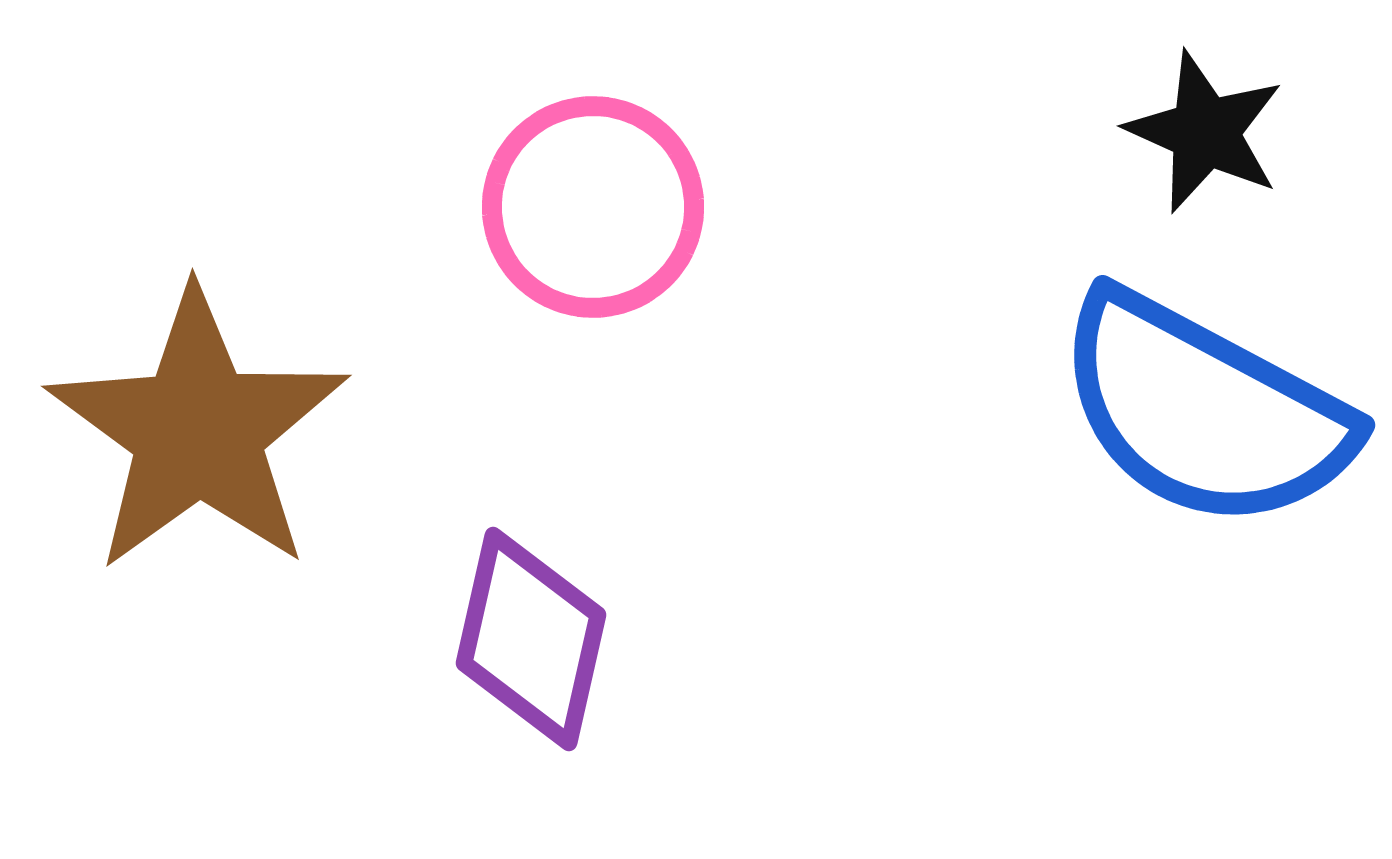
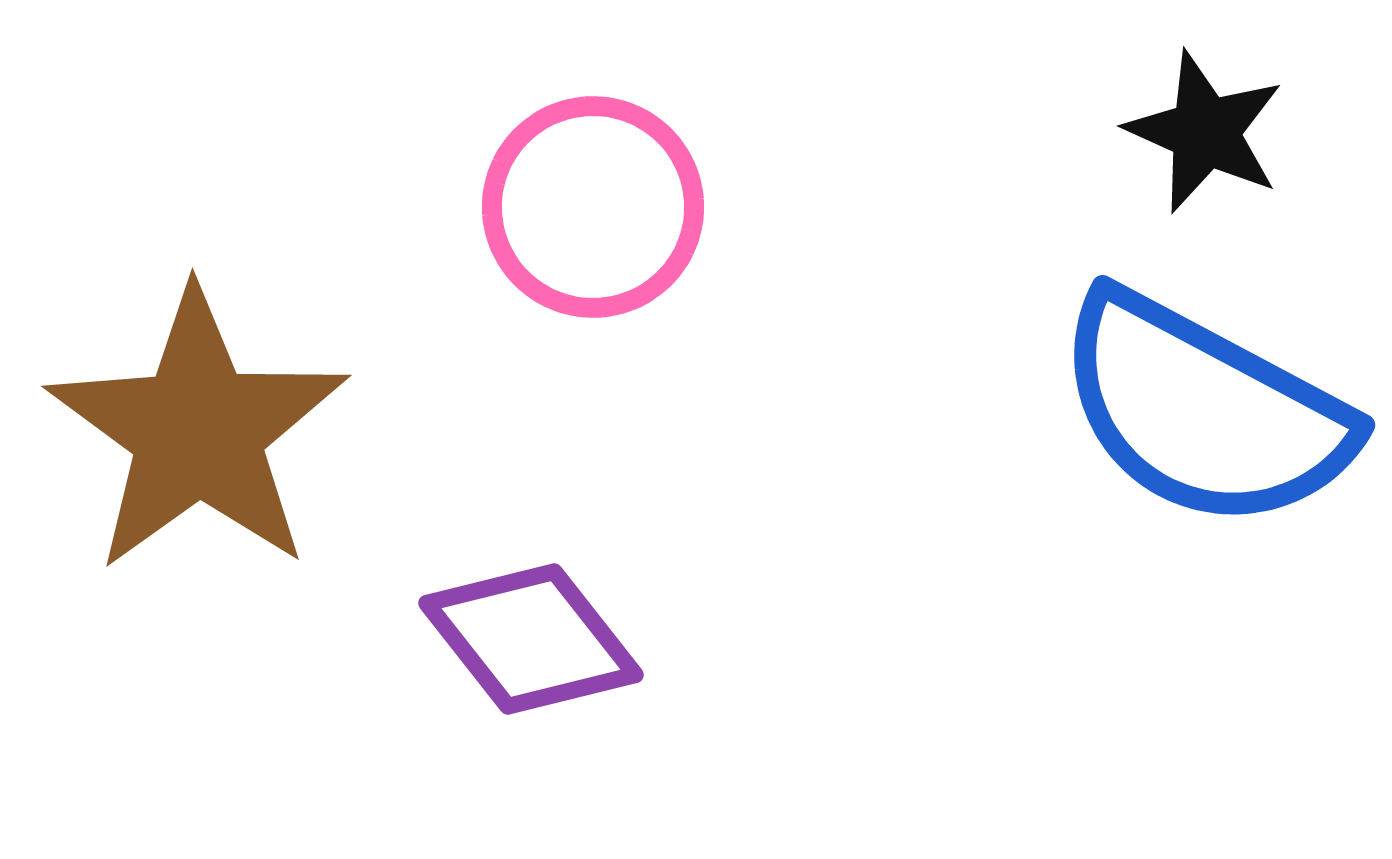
purple diamond: rotated 51 degrees counterclockwise
